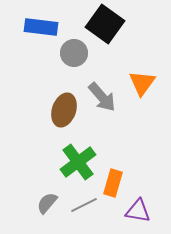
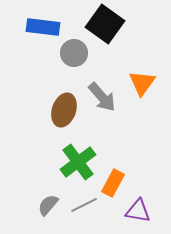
blue rectangle: moved 2 px right
orange rectangle: rotated 12 degrees clockwise
gray semicircle: moved 1 px right, 2 px down
